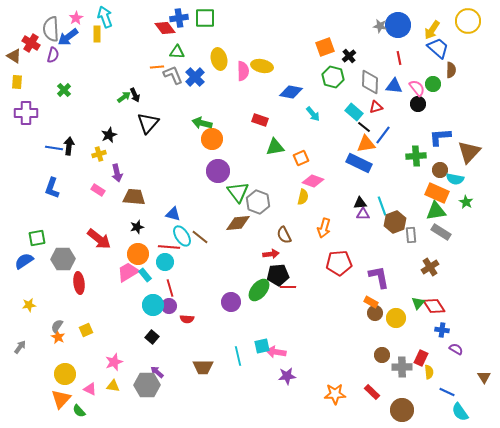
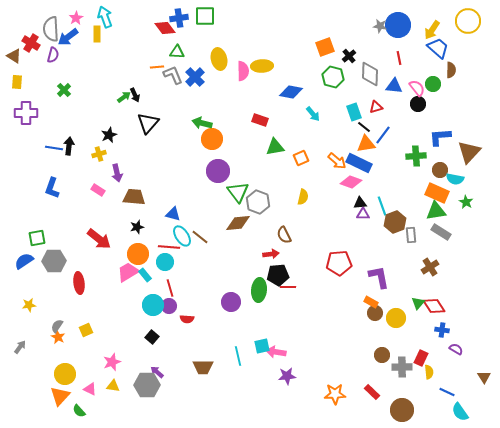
green square at (205, 18): moved 2 px up
yellow ellipse at (262, 66): rotated 15 degrees counterclockwise
gray diamond at (370, 82): moved 8 px up
cyan rectangle at (354, 112): rotated 30 degrees clockwise
pink diamond at (313, 181): moved 38 px right, 1 px down
orange arrow at (324, 228): moved 13 px right, 67 px up; rotated 66 degrees counterclockwise
gray hexagon at (63, 259): moved 9 px left, 2 px down
green ellipse at (259, 290): rotated 35 degrees counterclockwise
pink star at (114, 362): moved 2 px left
orange triangle at (61, 399): moved 1 px left, 3 px up
